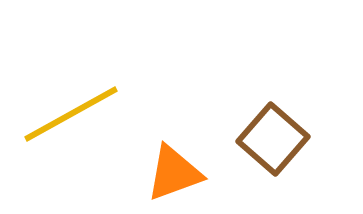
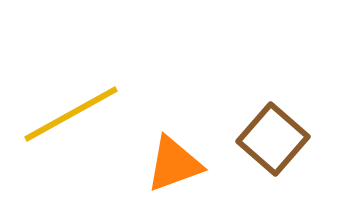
orange triangle: moved 9 px up
